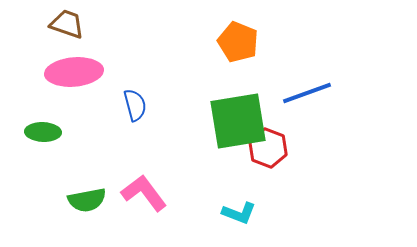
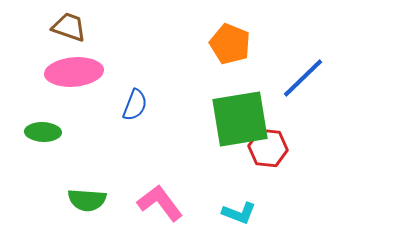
brown trapezoid: moved 2 px right, 3 px down
orange pentagon: moved 8 px left, 2 px down
blue line: moved 4 px left, 15 px up; rotated 24 degrees counterclockwise
blue semicircle: rotated 36 degrees clockwise
green square: moved 2 px right, 2 px up
red hexagon: rotated 15 degrees counterclockwise
pink L-shape: moved 16 px right, 10 px down
green semicircle: rotated 15 degrees clockwise
